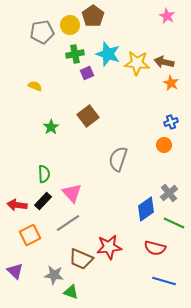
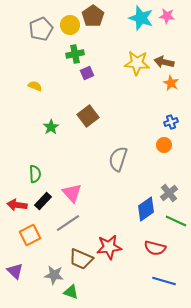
pink star: rotated 21 degrees counterclockwise
gray pentagon: moved 1 px left, 3 px up; rotated 15 degrees counterclockwise
cyan star: moved 33 px right, 36 px up
green semicircle: moved 9 px left
green line: moved 2 px right, 2 px up
